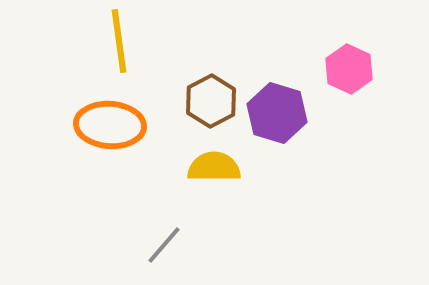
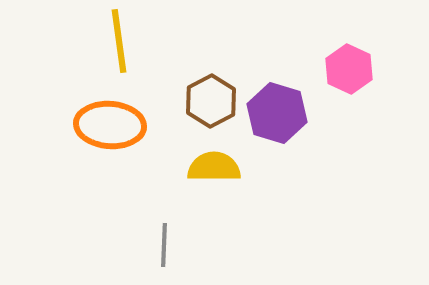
gray line: rotated 39 degrees counterclockwise
